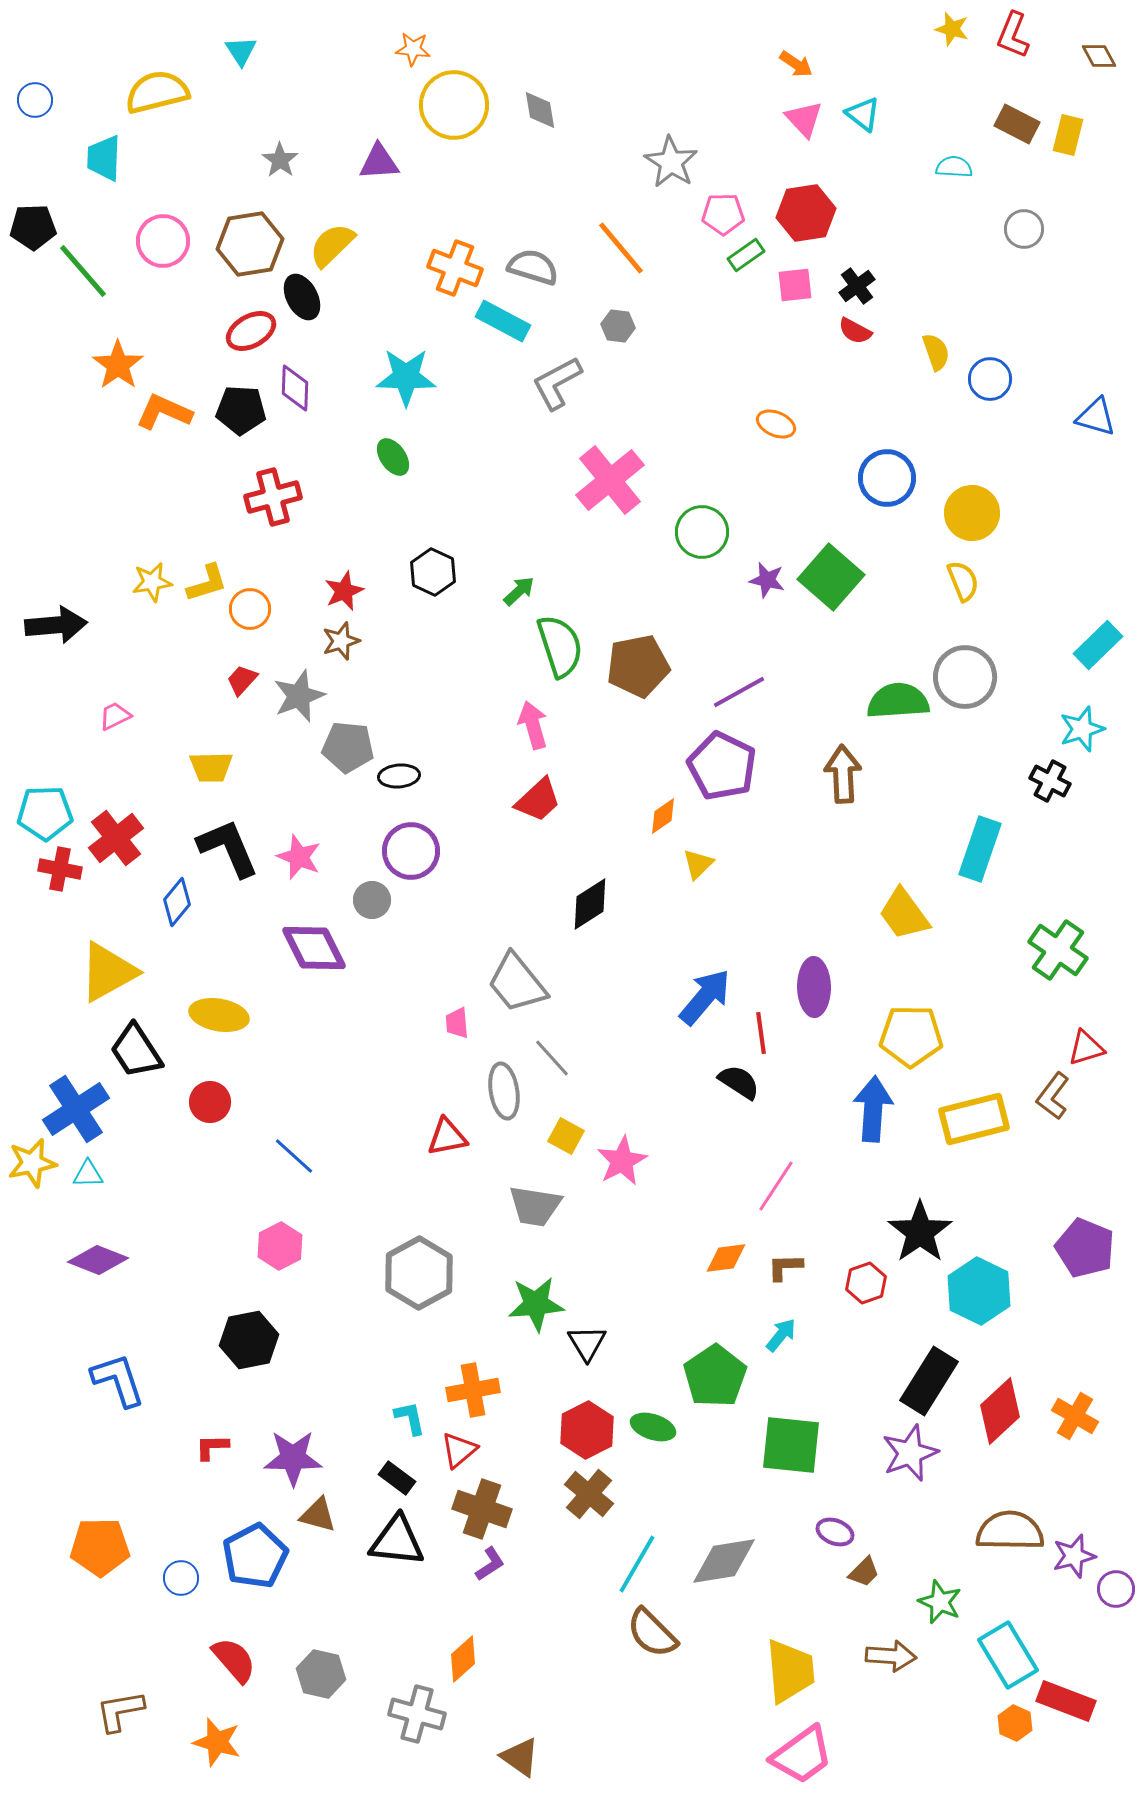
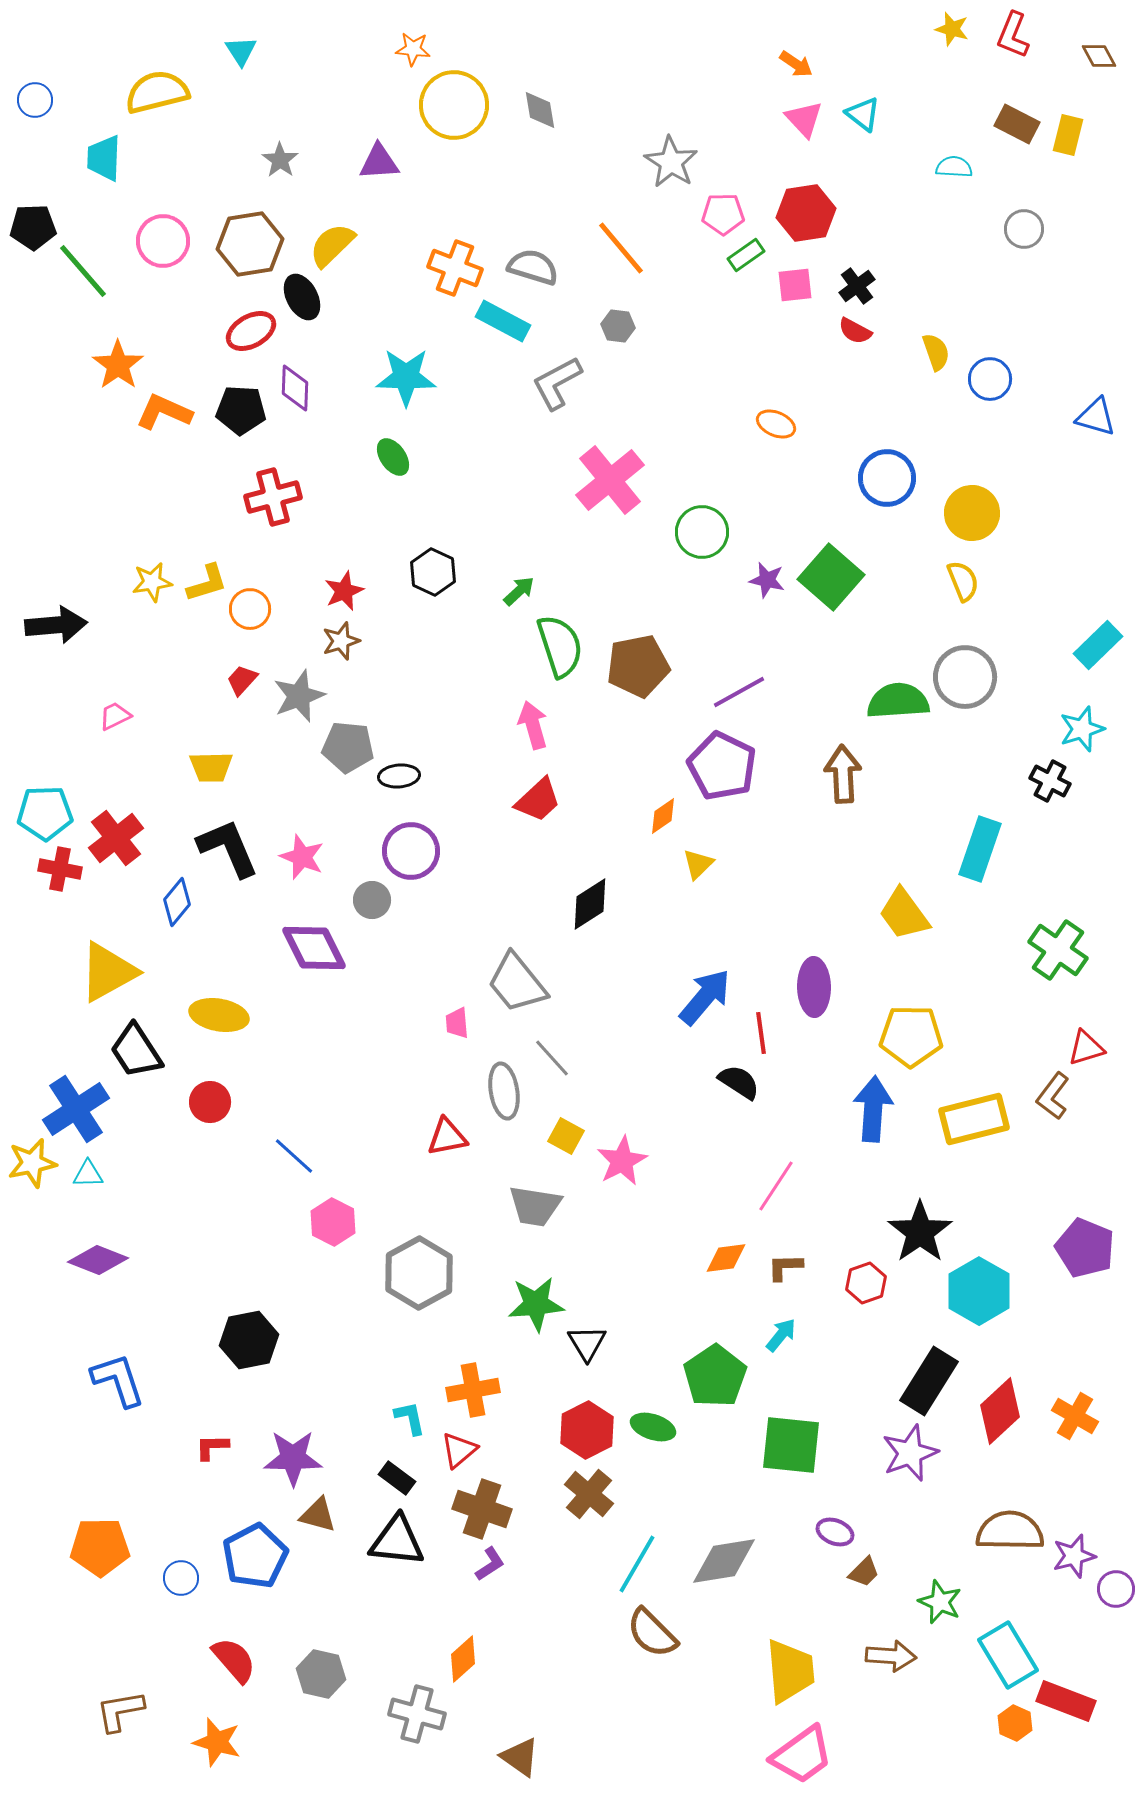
pink star at (299, 857): moved 3 px right
pink hexagon at (280, 1246): moved 53 px right, 24 px up; rotated 6 degrees counterclockwise
cyan hexagon at (979, 1291): rotated 4 degrees clockwise
